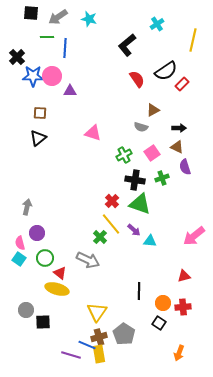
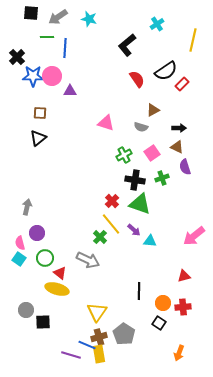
pink triangle at (93, 133): moved 13 px right, 10 px up
